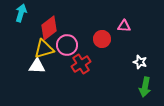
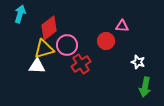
cyan arrow: moved 1 px left, 1 px down
pink triangle: moved 2 px left
red circle: moved 4 px right, 2 px down
white star: moved 2 px left
